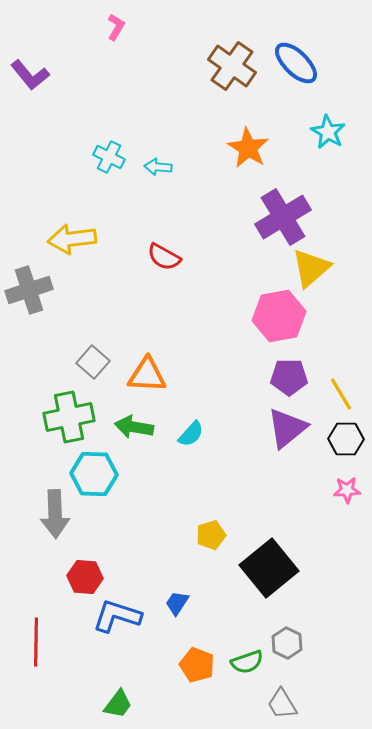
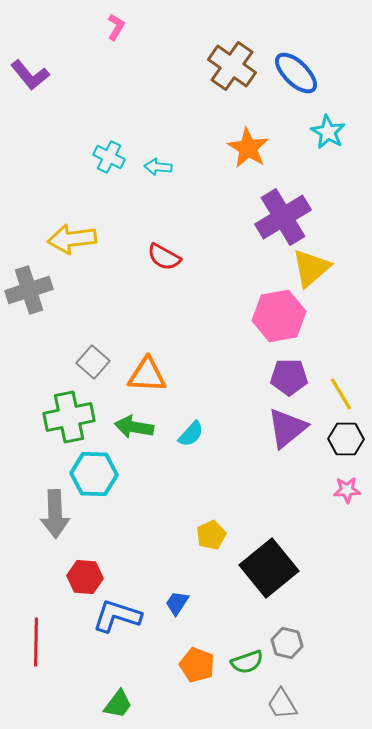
blue ellipse: moved 10 px down
yellow pentagon: rotated 8 degrees counterclockwise
gray hexagon: rotated 12 degrees counterclockwise
